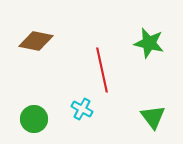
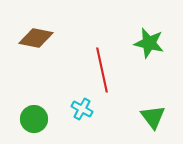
brown diamond: moved 3 px up
